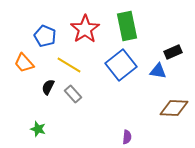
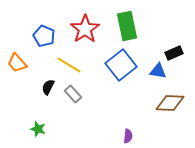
blue pentagon: moved 1 px left
black rectangle: moved 1 px right, 1 px down
orange trapezoid: moved 7 px left
brown diamond: moved 4 px left, 5 px up
purple semicircle: moved 1 px right, 1 px up
